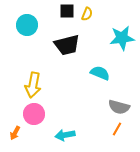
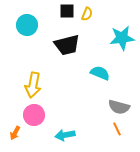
pink circle: moved 1 px down
orange line: rotated 56 degrees counterclockwise
